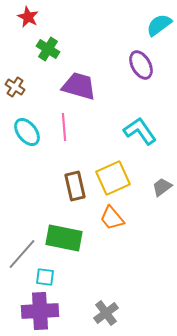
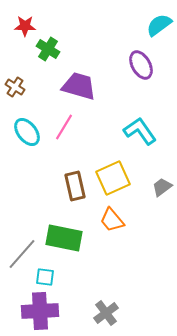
red star: moved 3 px left, 9 px down; rotated 25 degrees counterclockwise
pink line: rotated 36 degrees clockwise
orange trapezoid: moved 2 px down
